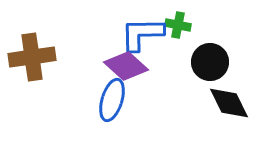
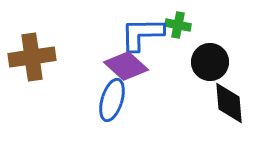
black diamond: rotated 21 degrees clockwise
